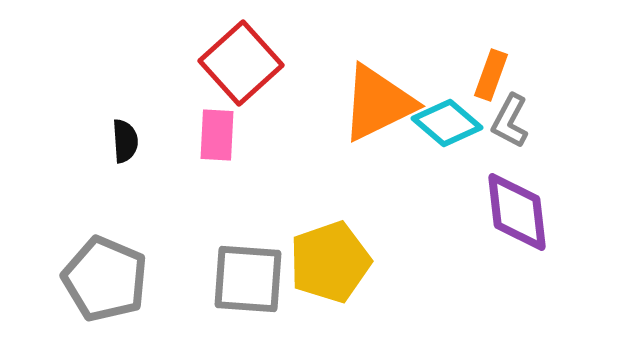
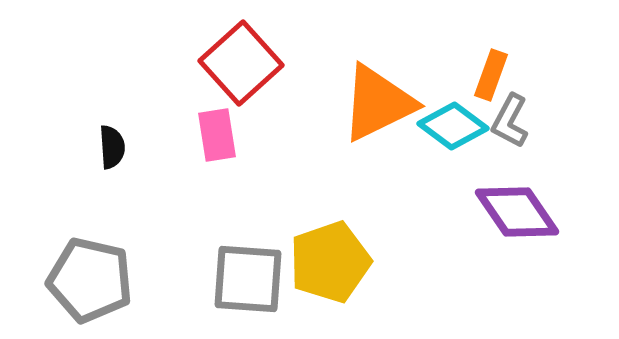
cyan diamond: moved 6 px right, 3 px down; rotated 4 degrees counterclockwise
pink rectangle: rotated 12 degrees counterclockwise
black semicircle: moved 13 px left, 6 px down
purple diamond: rotated 28 degrees counterclockwise
gray pentagon: moved 15 px left, 1 px down; rotated 10 degrees counterclockwise
